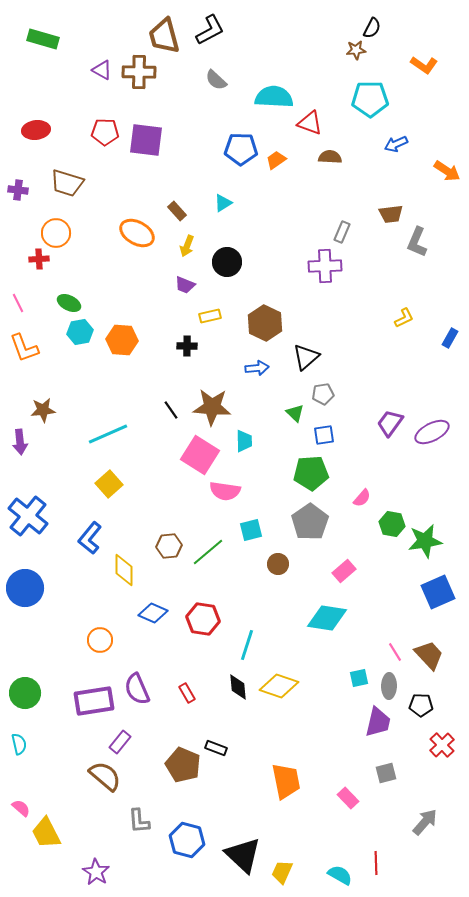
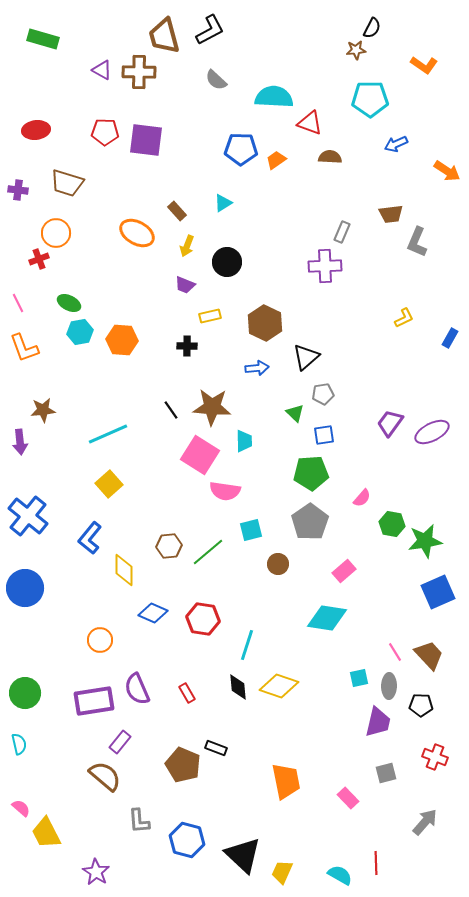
red cross at (39, 259): rotated 18 degrees counterclockwise
red cross at (442, 745): moved 7 px left, 12 px down; rotated 25 degrees counterclockwise
